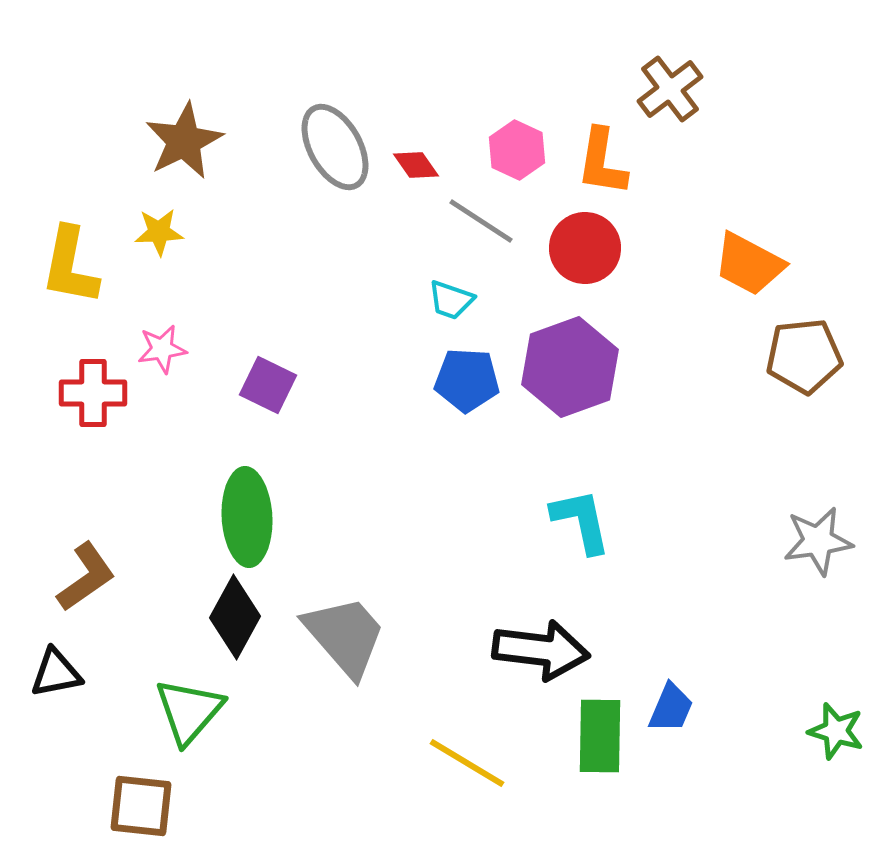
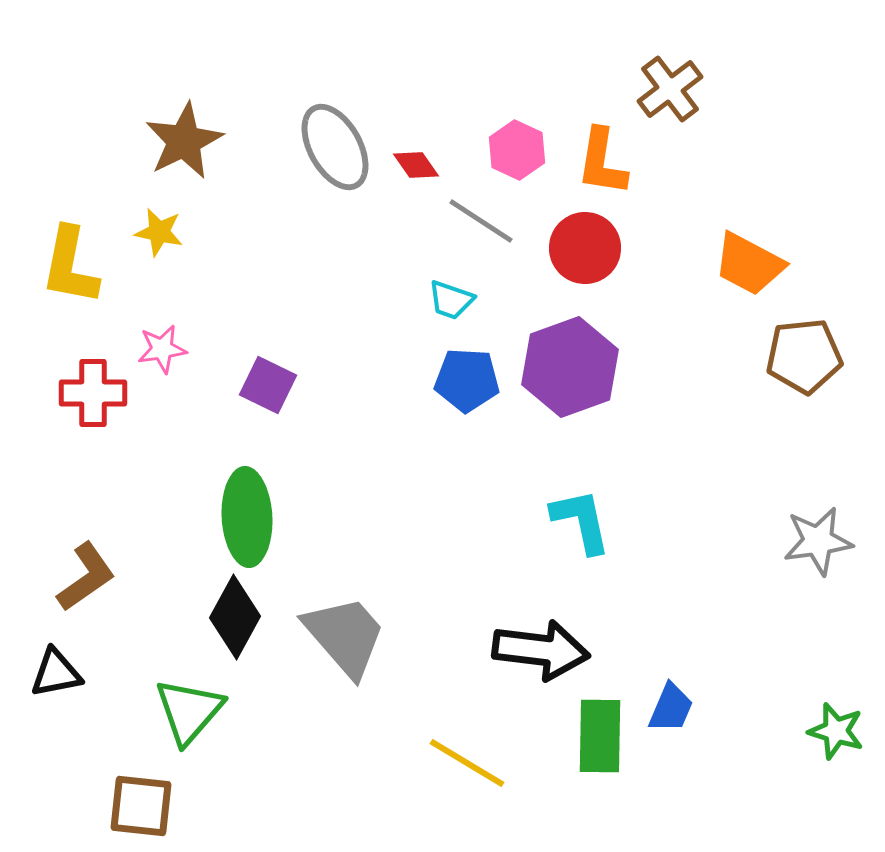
yellow star: rotated 15 degrees clockwise
